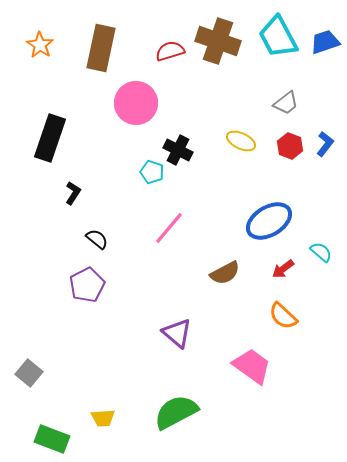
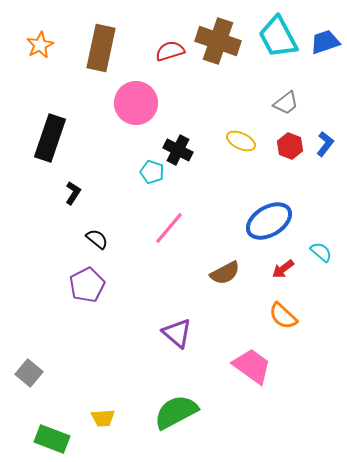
orange star: rotated 12 degrees clockwise
